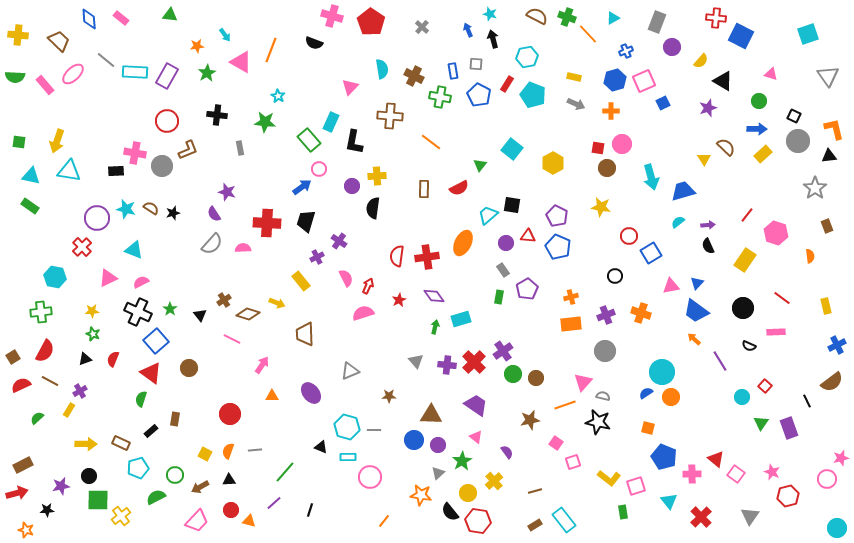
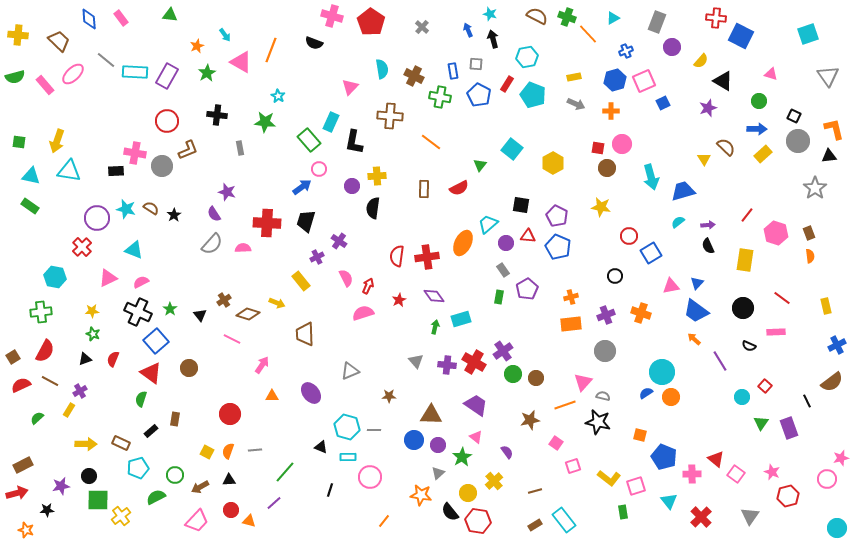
pink rectangle at (121, 18): rotated 14 degrees clockwise
orange star at (197, 46): rotated 16 degrees counterclockwise
green semicircle at (15, 77): rotated 18 degrees counterclockwise
yellow rectangle at (574, 77): rotated 24 degrees counterclockwise
black square at (512, 205): moved 9 px right
black star at (173, 213): moved 1 px right, 2 px down; rotated 16 degrees counterclockwise
cyan trapezoid at (488, 215): moved 9 px down
brown rectangle at (827, 226): moved 18 px left, 7 px down
yellow rectangle at (745, 260): rotated 25 degrees counterclockwise
red cross at (474, 362): rotated 15 degrees counterclockwise
orange square at (648, 428): moved 8 px left, 7 px down
yellow square at (205, 454): moved 2 px right, 2 px up
green star at (462, 461): moved 4 px up
pink square at (573, 462): moved 4 px down
black line at (310, 510): moved 20 px right, 20 px up
